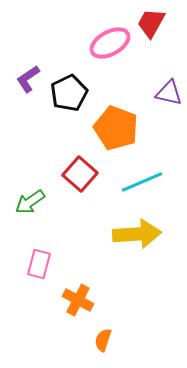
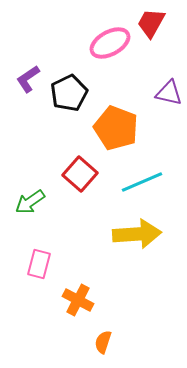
orange semicircle: moved 2 px down
